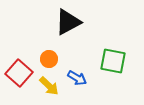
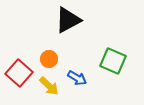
black triangle: moved 2 px up
green square: rotated 12 degrees clockwise
